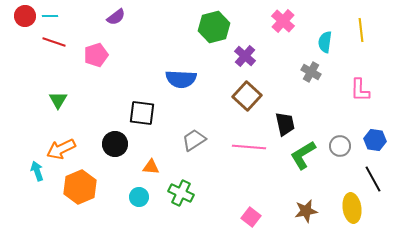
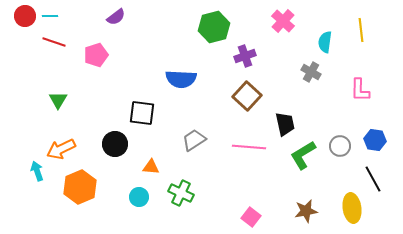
purple cross: rotated 30 degrees clockwise
